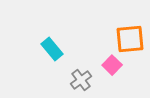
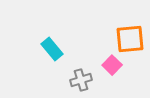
gray cross: rotated 20 degrees clockwise
